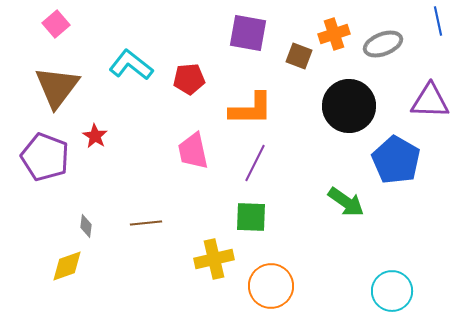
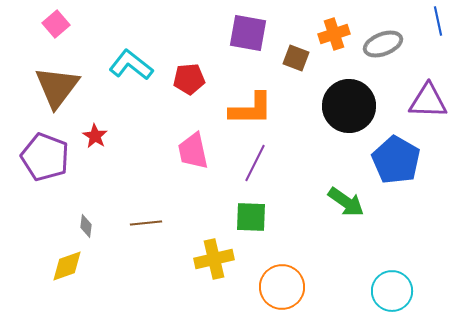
brown square: moved 3 px left, 2 px down
purple triangle: moved 2 px left
orange circle: moved 11 px right, 1 px down
